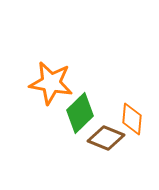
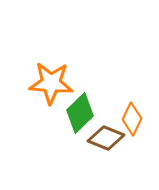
orange star: rotated 6 degrees counterclockwise
orange diamond: rotated 20 degrees clockwise
